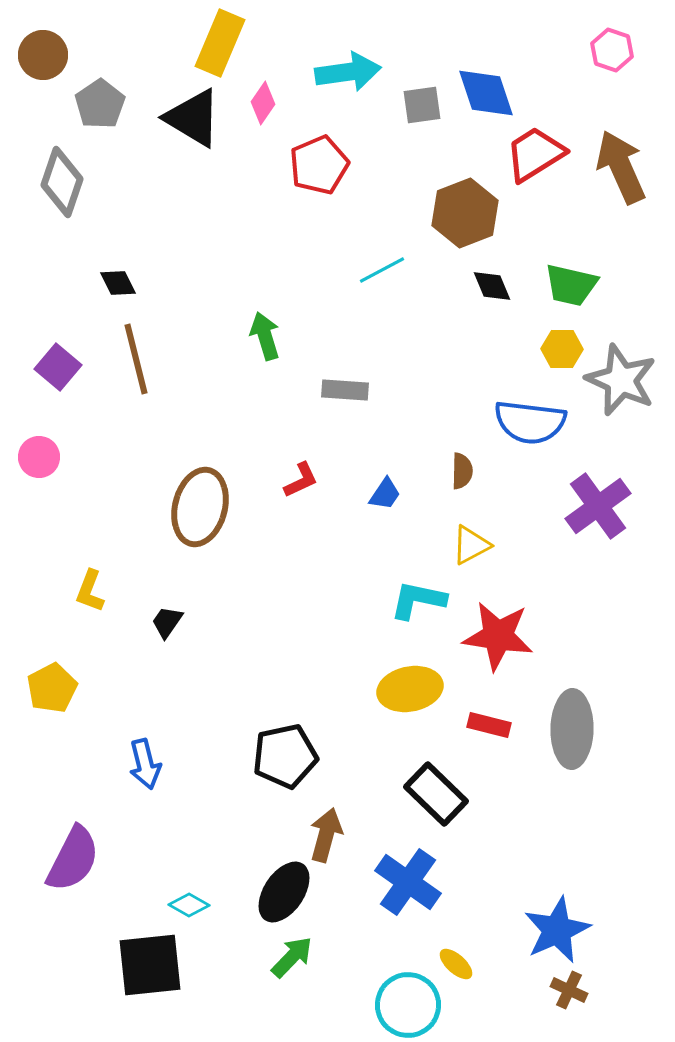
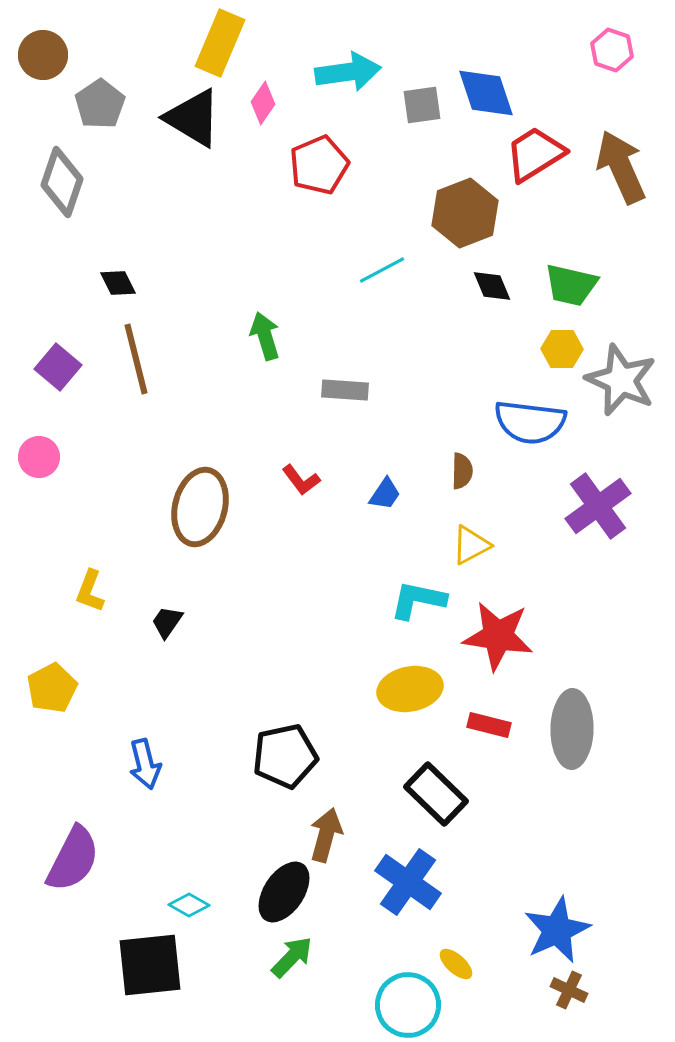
red L-shape at (301, 480): rotated 78 degrees clockwise
